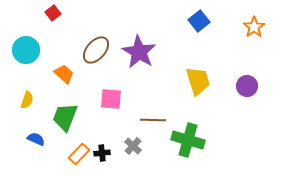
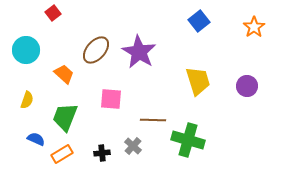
orange rectangle: moved 17 px left; rotated 15 degrees clockwise
